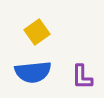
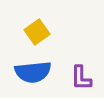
purple L-shape: moved 1 px left, 1 px down
